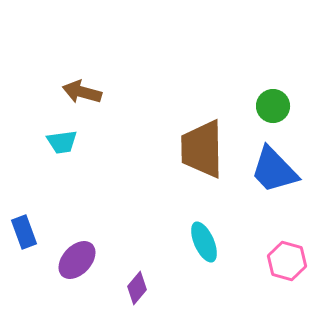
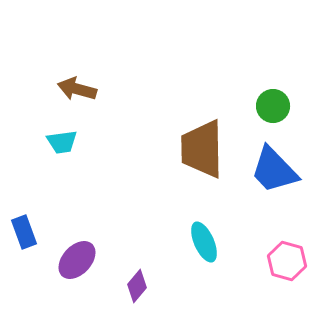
brown arrow: moved 5 px left, 3 px up
purple diamond: moved 2 px up
